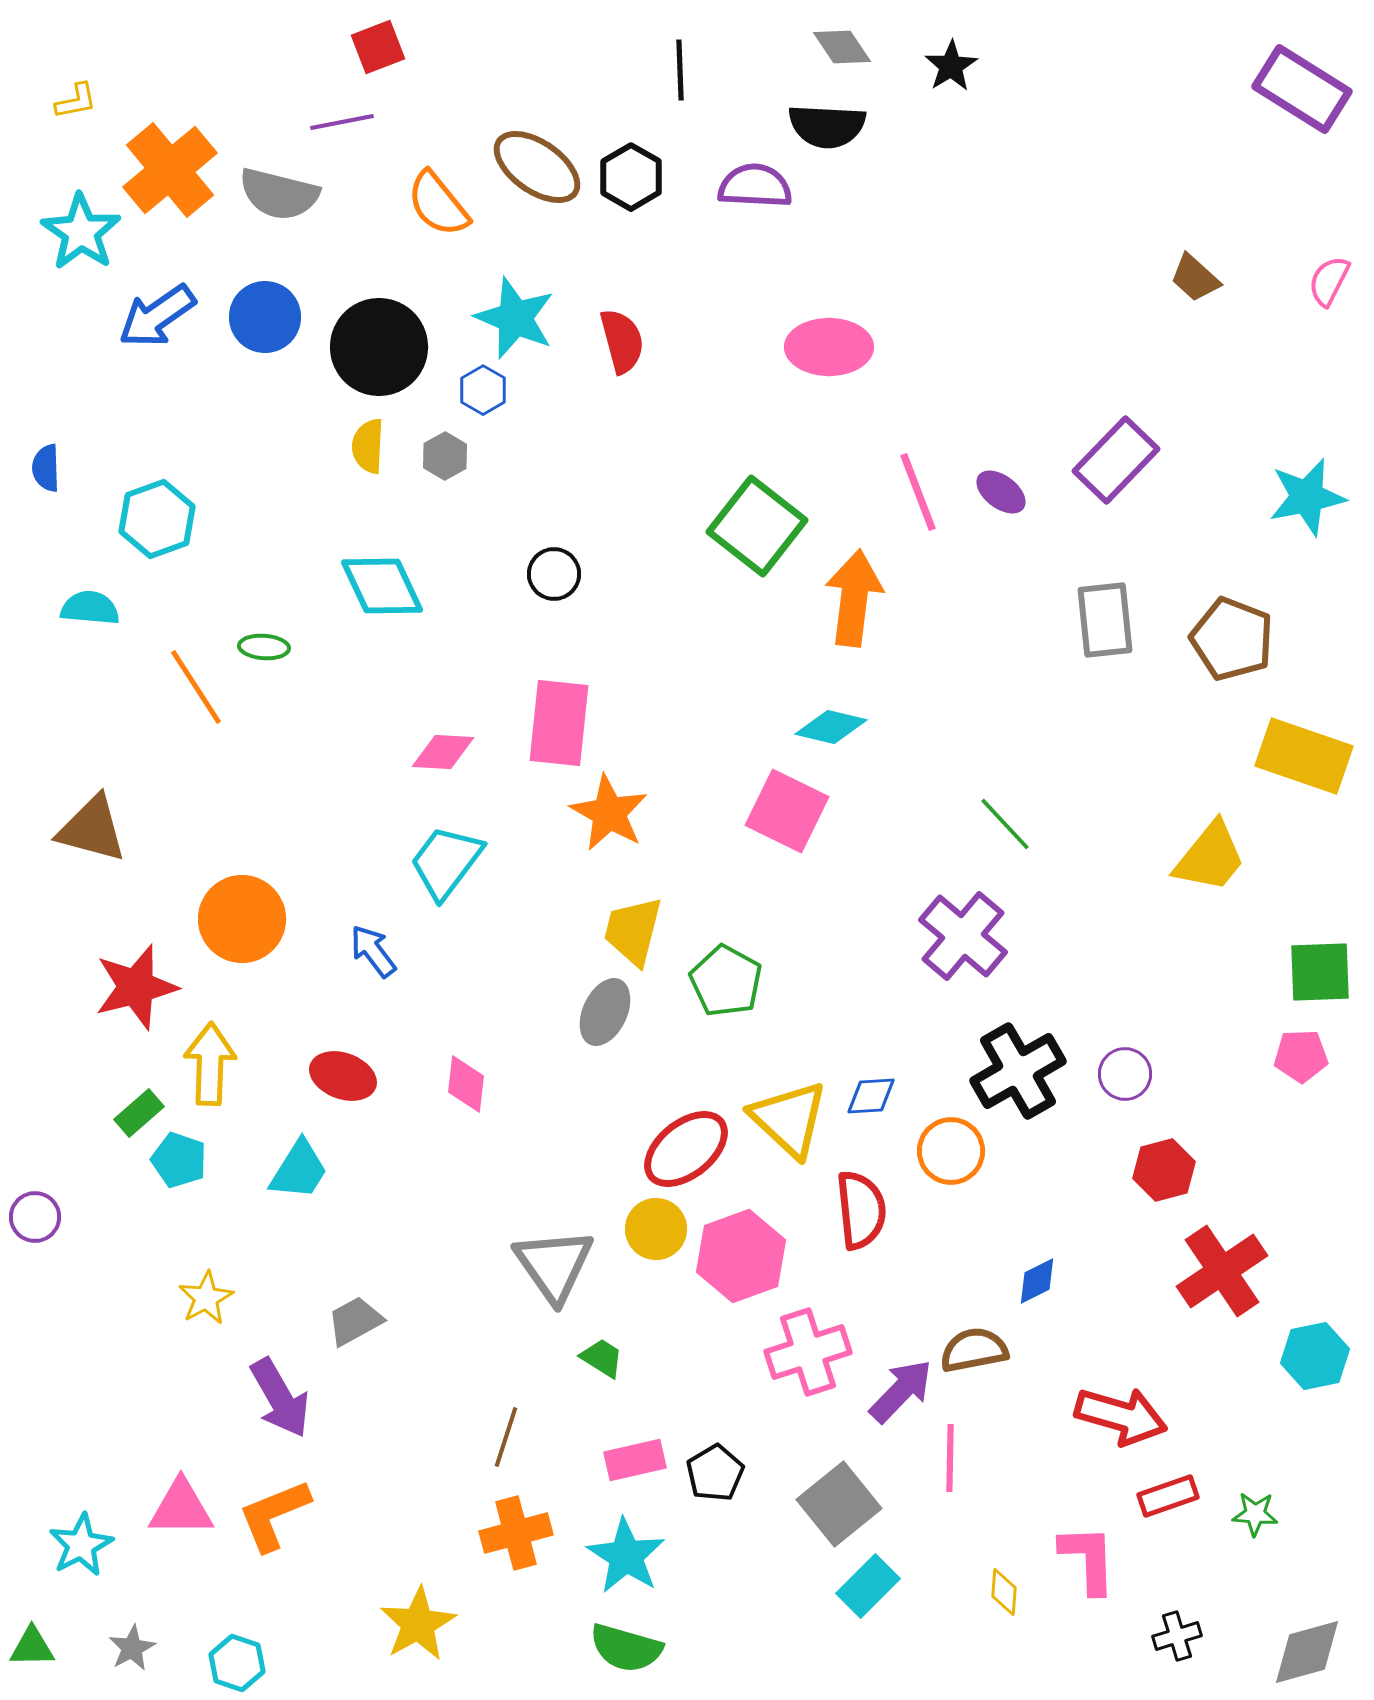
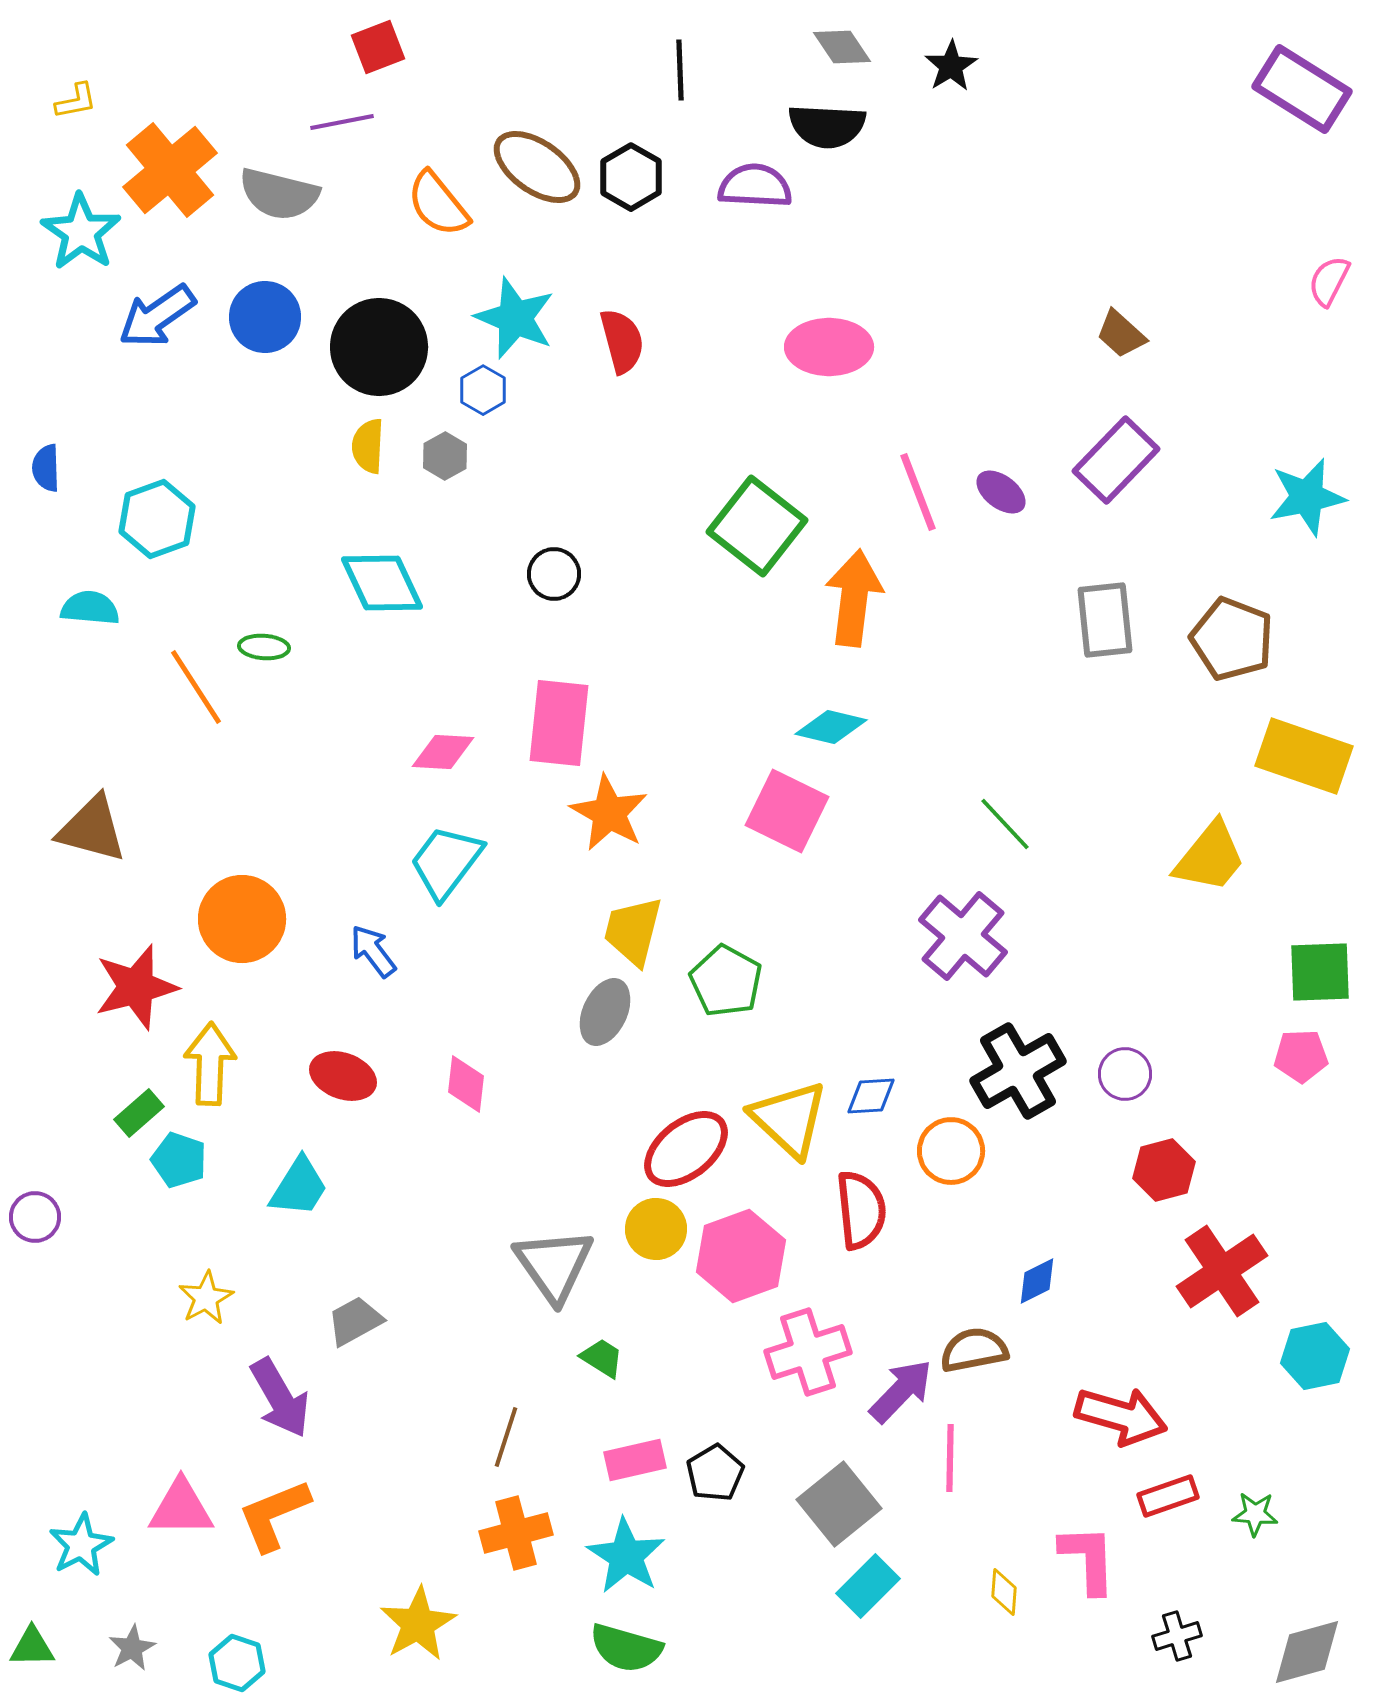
brown trapezoid at (1195, 278): moved 74 px left, 56 px down
cyan diamond at (382, 586): moved 3 px up
cyan trapezoid at (299, 1170): moved 17 px down
